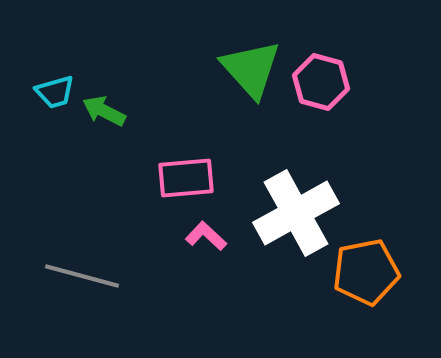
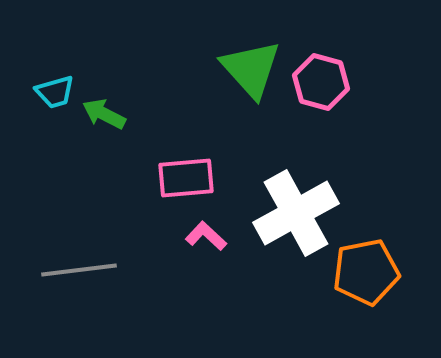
green arrow: moved 3 px down
gray line: moved 3 px left, 6 px up; rotated 22 degrees counterclockwise
